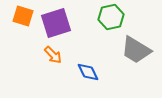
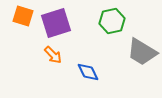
green hexagon: moved 1 px right, 4 px down
gray trapezoid: moved 6 px right, 2 px down
